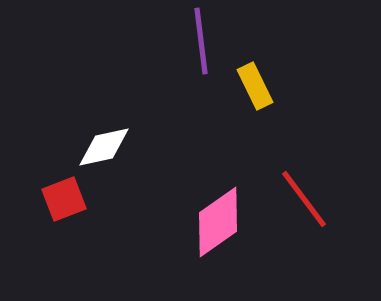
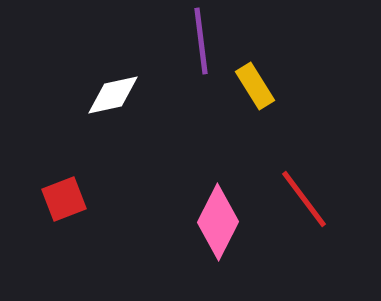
yellow rectangle: rotated 6 degrees counterclockwise
white diamond: moved 9 px right, 52 px up
pink diamond: rotated 28 degrees counterclockwise
